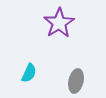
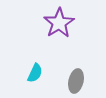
cyan semicircle: moved 6 px right
